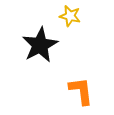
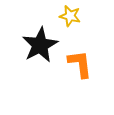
orange L-shape: moved 1 px left, 27 px up
